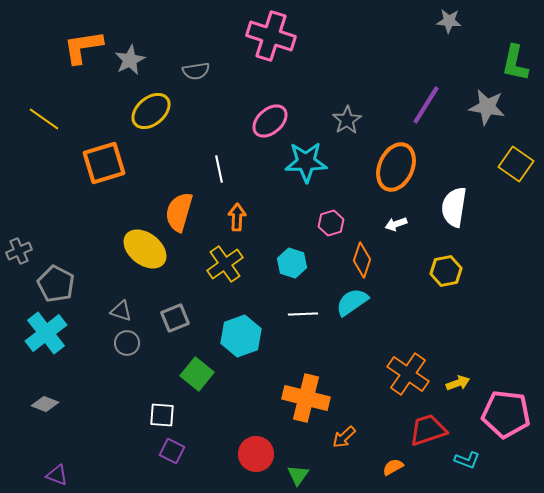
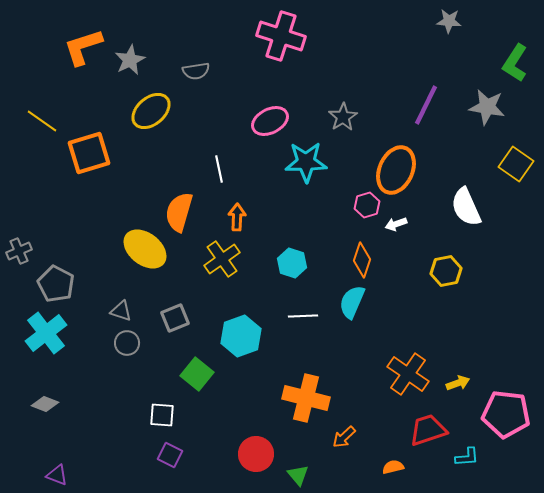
pink cross at (271, 36): moved 10 px right
orange L-shape at (83, 47): rotated 9 degrees counterclockwise
green L-shape at (515, 63): rotated 21 degrees clockwise
purple line at (426, 105): rotated 6 degrees counterclockwise
yellow line at (44, 119): moved 2 px left, 2 px down
gray star at (347, 120): moved 4 px left, 3 px up
pink ellipse at (270, 121): rotated 15 degrees clockwise
orange square at (104, 163): moved 15 px left, 10 px up
orange ellipse at (396, 167): moved 3 px down
white semicircle at (454, 207): moved 12 px right; rotated 33 degrees counterclockwise
pink hexagon at (331, 223): moved 36 px right, 18 px up
yellow cross at (225, 264): moved 3 px left, 5 px up
cyan semicircle at (352, 302): rotated 32 degrees counterclockwise
white line at (303, 314): moved 2 px down
purple square at (172, 451): moved 2 px left, 4 px down
cyan L-shape at (467, 460): moved 3 px up; rotated 25 degrees counterclockwise
orange semicircle at (393, 467): rotated 15 degrees clockwise
green triangle at (298, 475): rotated 15 degrees counterclockwise
